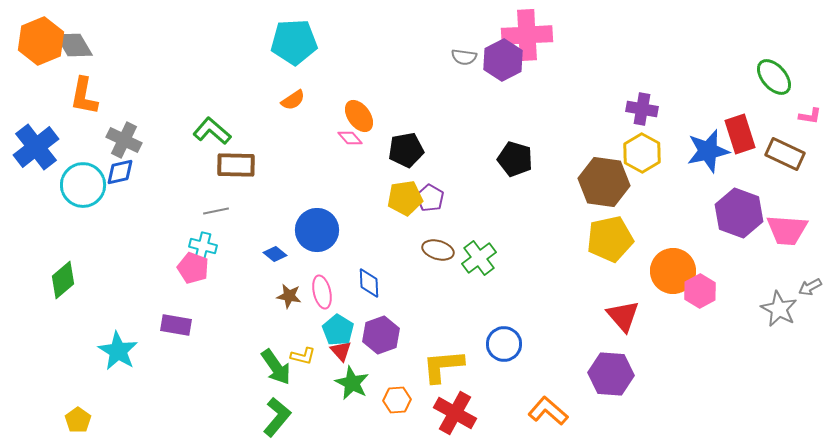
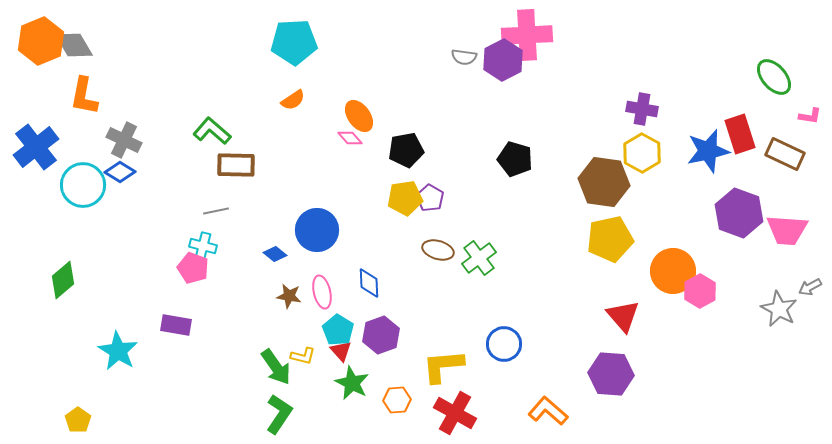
blue diamond at (120, 172): rotated 44 degrees clockwise
green L-shape at (277, 417): moved 2 px right, 3 px up; rotated 6 degrees counterclockwise
